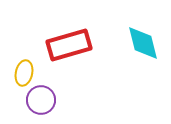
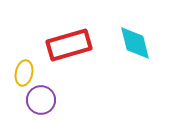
cyan diamond: moved 8 px left
